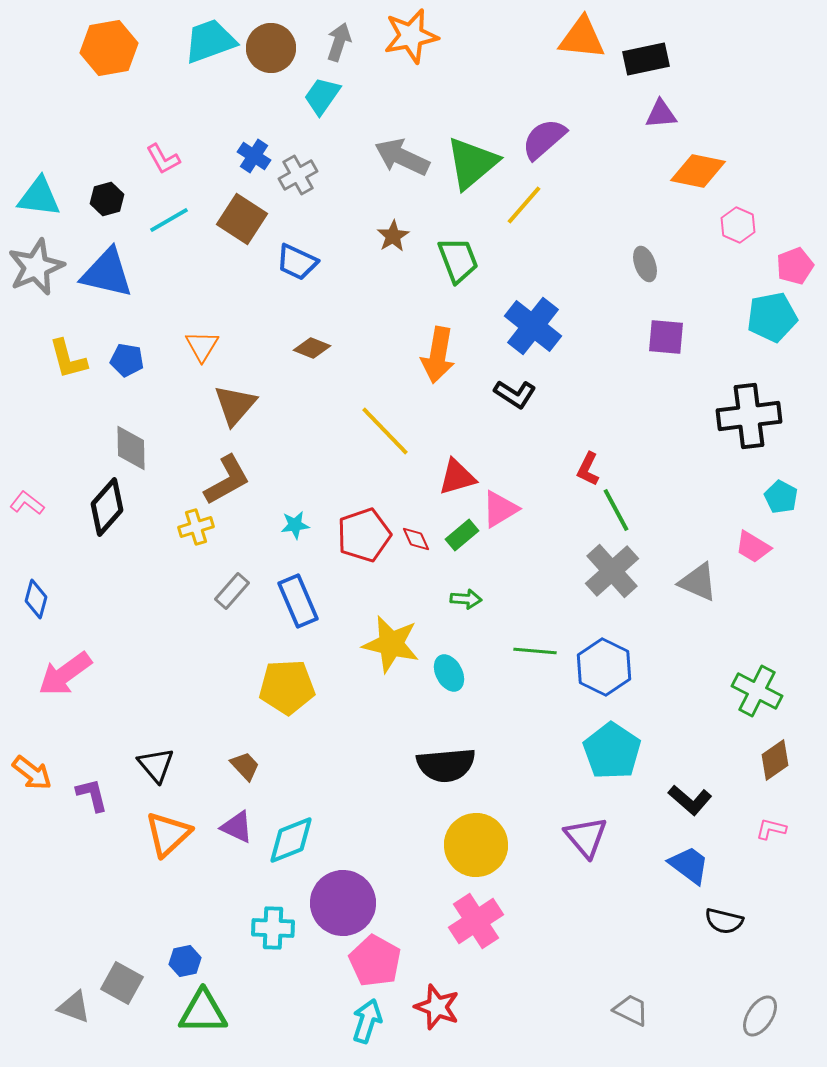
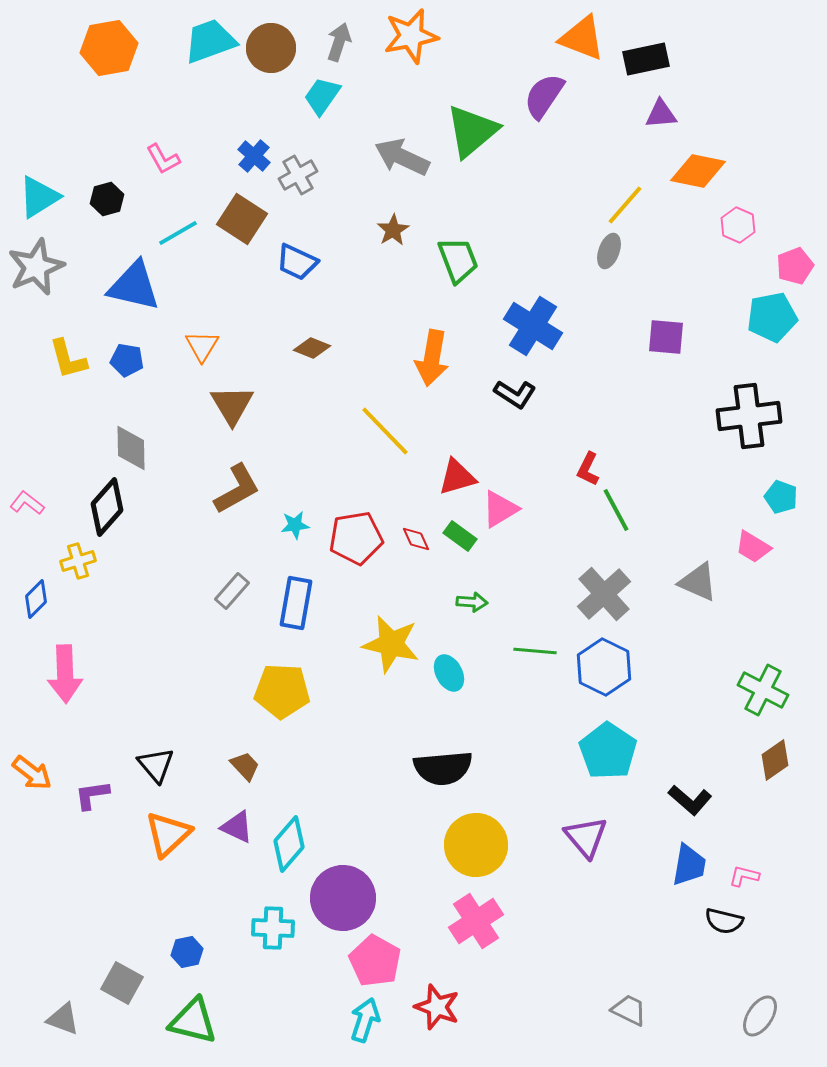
orange triangle at (582, 38): rotated 15 degrees clockwise
purple semicircle at (544, 139): moved 43 px up; rotated 15 degrees counterclockwise
blue cross at (254, 156): rotated 8 degrees clockwise
green triangle at (472, 163): moved 32 px up
cyan triangle at (39, 197): rotated 39 degrees counterclockwise
yellow line at (524, 205): moved 101 px right
cyan line at (169, 220): moved 9 px right, 13 px down
brown star at (393, 236): moved 6 px up
gray ellipse at (645, 264): moved 36 px left, 13 px up; rotated 40 degrees clockwise
blue triangle at (107, 273): moved 27 px right, 13 px down
blue cross at (533, 326): rotated 6 degrees counterclockwise
orange arrow at (438, 355): moved 6 px left, 3 px down
brown triangle at (235, 405): moved 3 px left; rotated 12 degrees counterclockwise
brown L-shape at (227, 480): moved 10 px right, 9 px down
cyan pentagon at (781, 497): rotated 8 degrees counterclockwise
yellow cross at (196, 527): moved 118 px left, 34 px down
red pentagon at (364, 535): moved 8 px left, 3 px down; rotated 10 degrees clockwise
green rectangle at (462, 535): moved 2 px left, 1 px down; rotated 76 degrees clockwise
gray cross at (612, 571): moved 8 px left, 23 px down
blue diamond at (36, 599): rotated 30 degrees clockwise
green arrow at (466, 599): moved 6 px right, 3 px down
blue rectangle at (298, 601): moved 2 px left, 2 px down; rotated 33 degrees clockwise
pink arrow at (65, 674): rotated 56 degrees counterclockwise
yellow pentagon at (287, 687): moved 5 px left, 4 px down; rotated 6 degrees clockwise
green cross at (757, 691): moved 6 px right, 1 px up
cyan pentagon at (612, 751): moved 4 px left
black semicircle at (446, 765): moved 3 px left, 3 px down
purple L-shape at (92, 795): rotated 84 degrees counterclockwise
pink L-shape at (771, 829): moved 27 px left, 47 px down
cyan diamond at (291, 840): moved 2 px left, 4 px down; rotated 28 degrees counterclockwise
blue trapezoid at (689, 865): rotated 63 degrees clockwise
purple circle at (343, 903): moved 5 px up
blue hexagon at (185, 961): moved 2 px right, 9 px up
gray triangle at (74, 1007): moved 11 px left, 12 px down
gray trapezoid at (631, 1010): moved 2 px left
green triangle at (203, 1012): moved 10 px left, 9 px down; rotated 14 degrees clockwise
cyan arrow at (367, 1021): moved 2 px left, 1 px up
